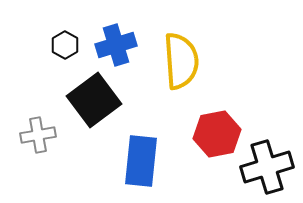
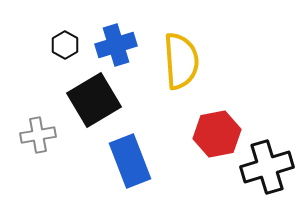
black square: rotated 6 degrees clockwise
blue rectangle: moved 11 px left; rotated 27 degrees counterclockwise
